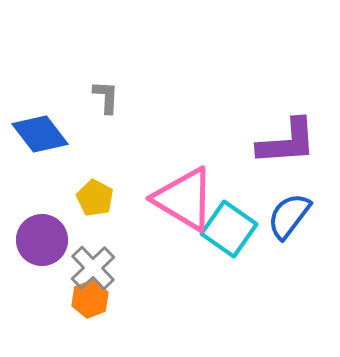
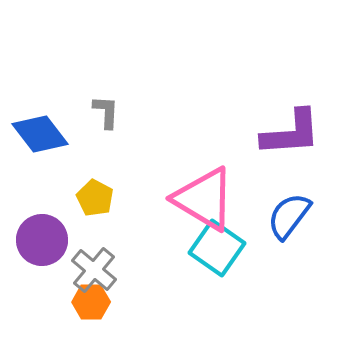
gray L-shape: moved 15 px down
purple L-shape: moved 4 px right, 9 px up
pink triangle: moved 20 px right
cyan square: moved 12 px left, 19 px down
gray cross: moved 1 px right, 2 px down; rotated 6 degrees counterclockwise
orange hexagon: moved 1 px right, 3 px down; rotated 21 degrees clockwise
